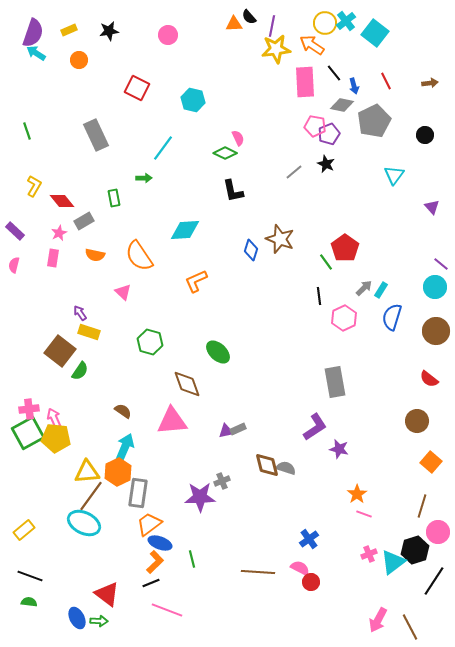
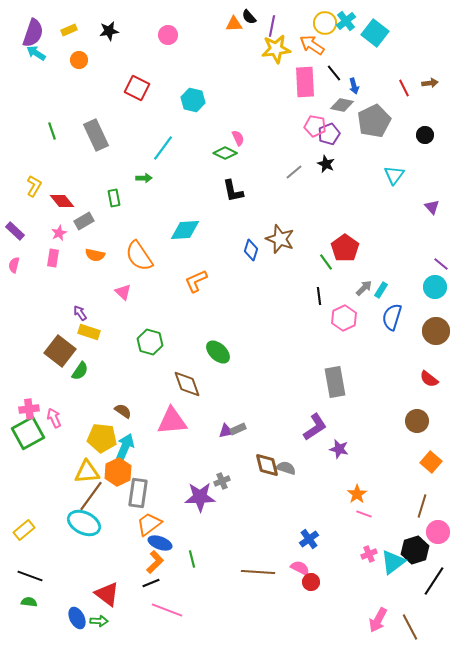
red line at (386, 81): moved 18 px right, 7 px down
green line at (27, 131): moved 25 px right
yellow pentagon at (56, 438): moved 46 px right
